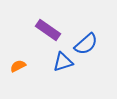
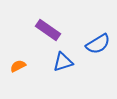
blue semicircle: moved 12 px right; rotated 10 degrees clockwise
